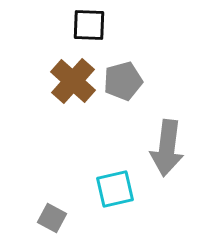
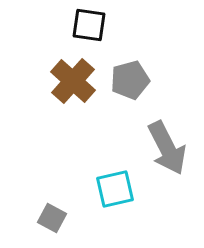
black square: rotated 6 degrees clockwise
gray pentagon: moved 7 px right, 1 px up
gray arrow: rotated 34 degrees counterclockwise
